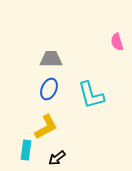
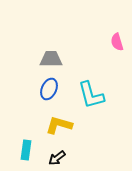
yellow L-shape: moved 13 px right, 2 px up; rotated 136 degrees counterclockwise
